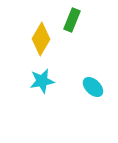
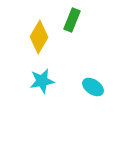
yellow diamond: moved 2 px left, 2 px up
cyan ellipse: rotated 10 degrees counterclockwise
